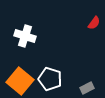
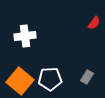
white cross: rotated 25 degrees counterclockwise
white pentagon: rotated 20 degrees counterclockwise
gray rectangle: moved 11 px up; rotated 32 degrees counterclockwise
